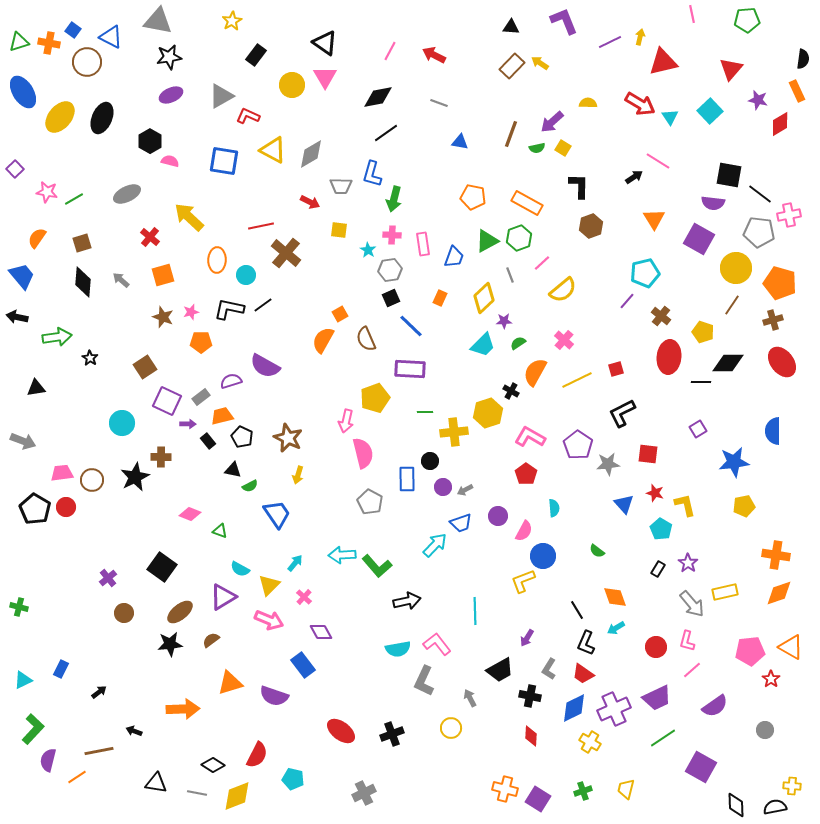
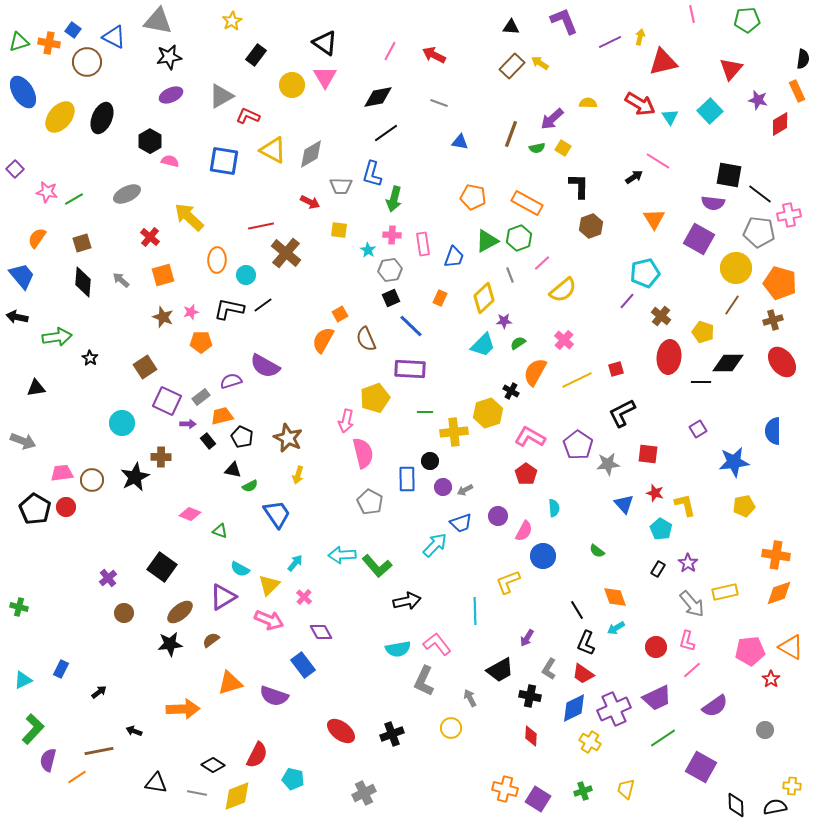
blue triangle at (111, 37): moved 3 px right
purple arrow at (552, 122): moved 3 px up
yellow L-shape at (523, 581): moved 15 px left, 1 px down
